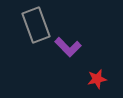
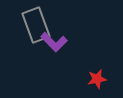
purple L-shape: moved 14 px left, 5 px up
